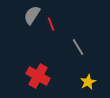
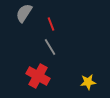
gray semicircle: moved 8 px left, 2 px up
gray line: moved 28 px left
yellow star: rotated 21 degrees clockwise
